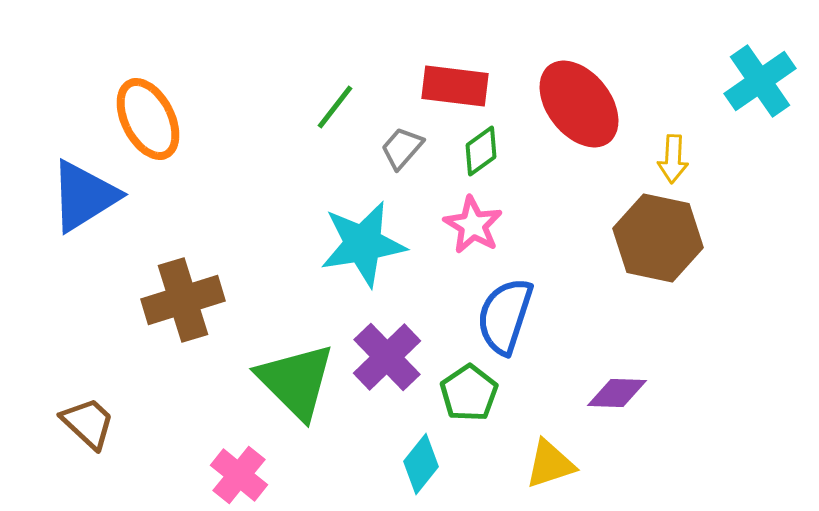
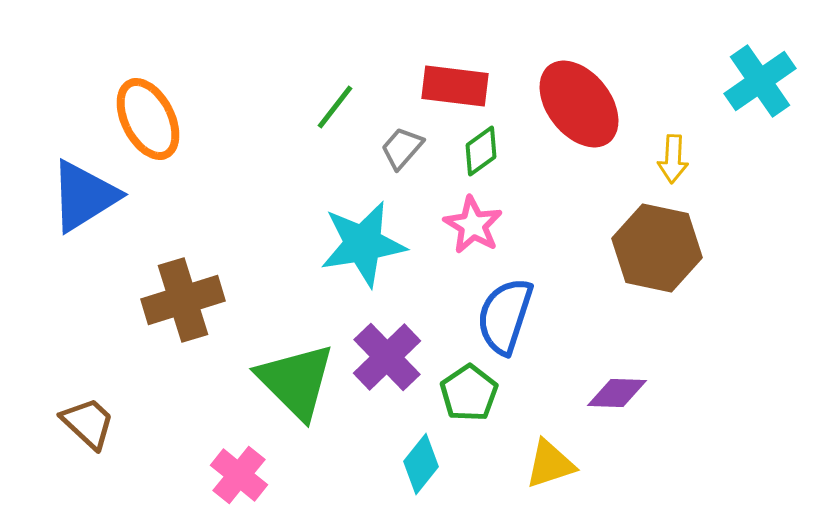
brown hexagon: moved 1 px left, 10 px down
